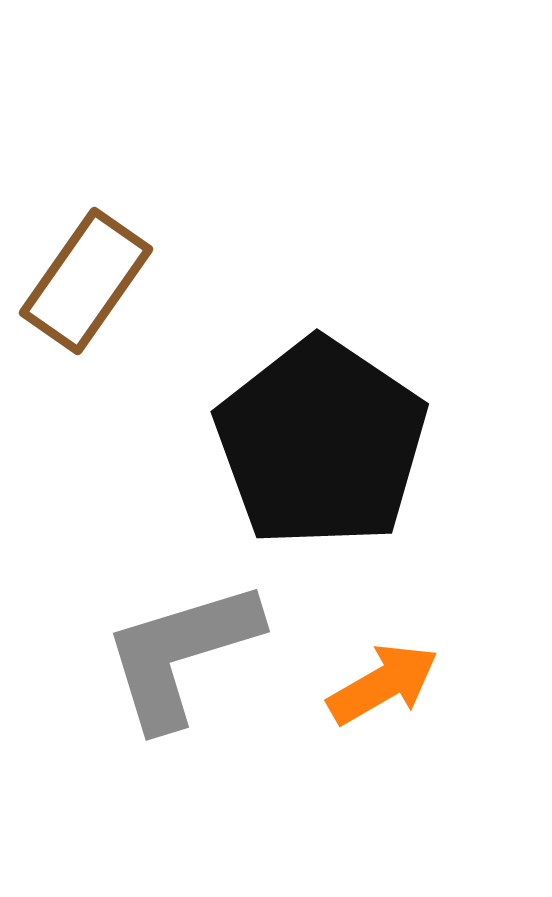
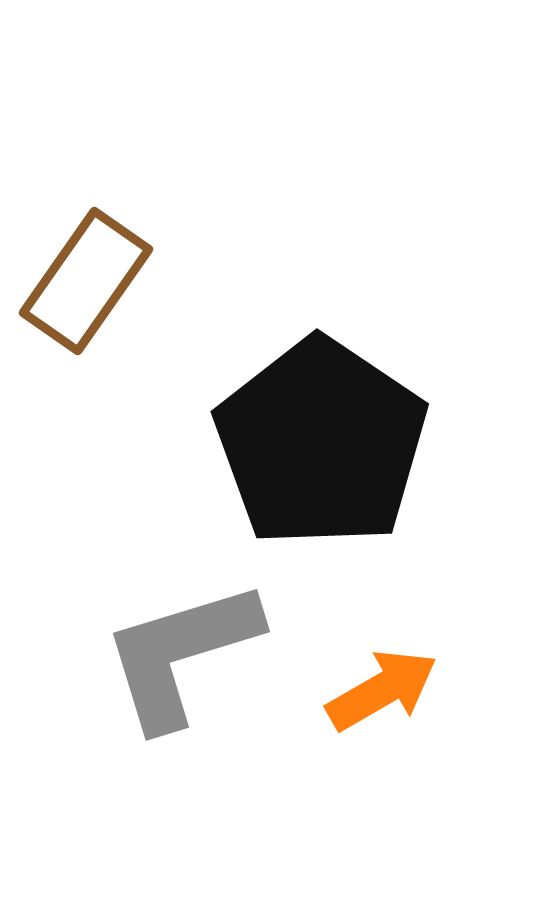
orange arrow: moved 1 px left, 6 px down
